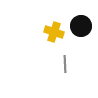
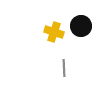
gray line: moved 1 px left, 4 px down
